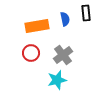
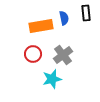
blue semicircle: moved 1 px left, 1 px up
orange rectangle: moved 4 px right
red circle: moved 2 px right, 1 px down
cyan star: moved 5 px left, 1 px up
